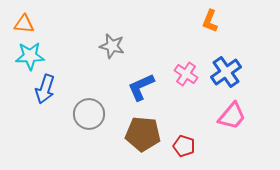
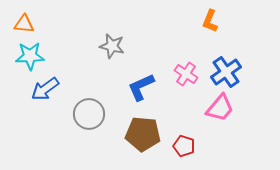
blue arrow: rotated 36 degrees clockwise
pink trapezoid: moved 12 px left, 8 px up
